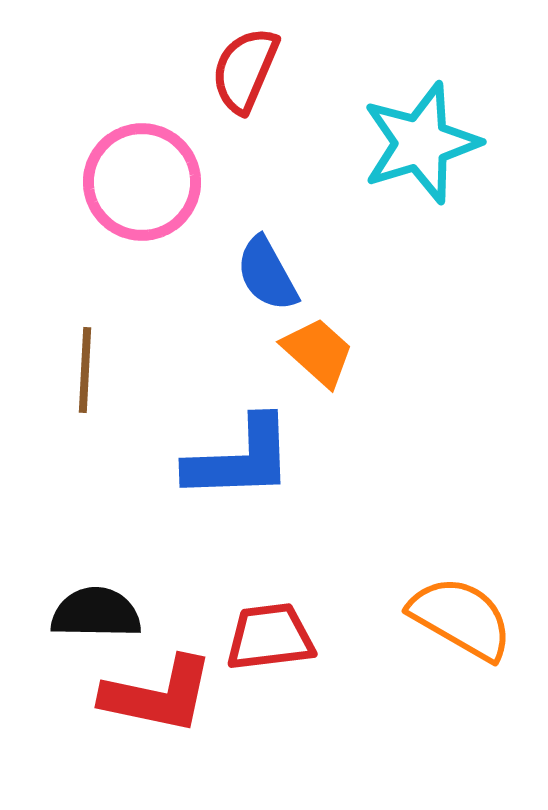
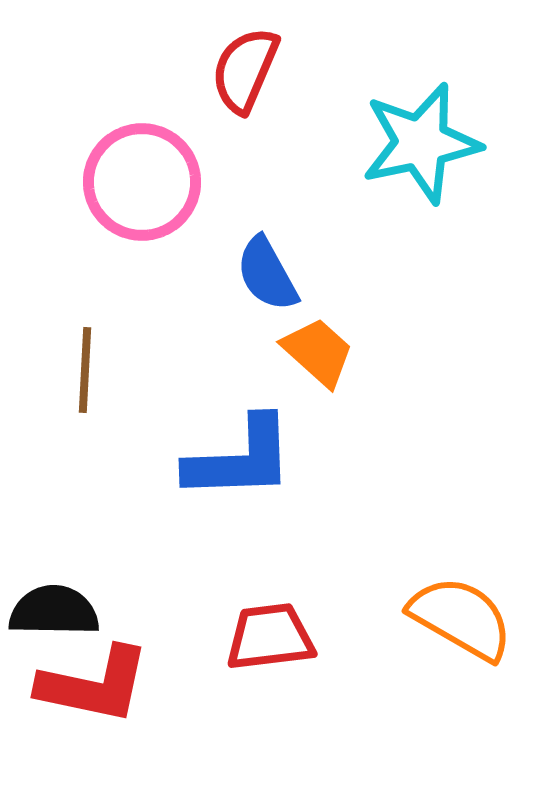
cyan star: rotated 5 degrees clockwise
black semicircle: moved 42 px left, 2 px up
red L-shape: moved 64 px left, 10 px up
